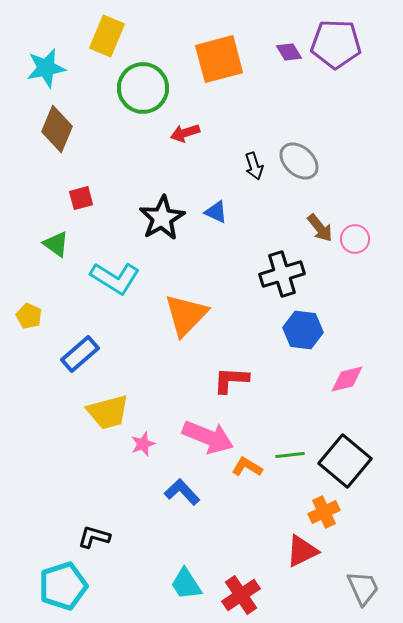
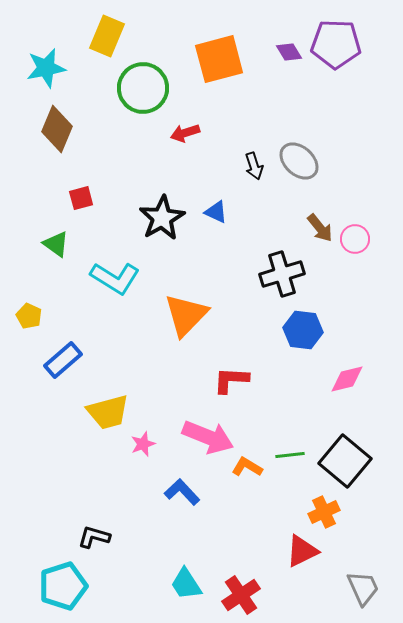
blue rectangle: moved 17 px left, 6 px down
